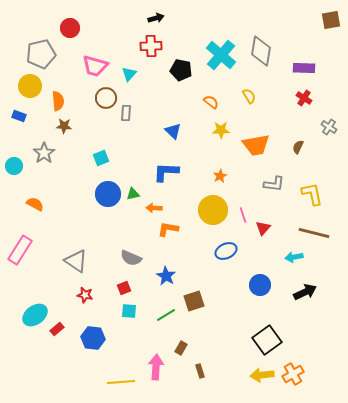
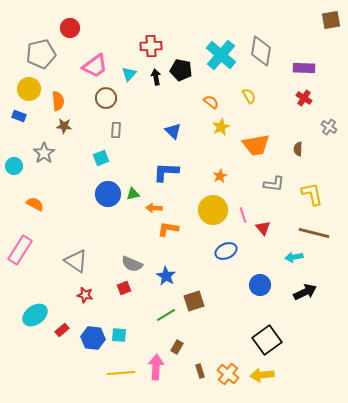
black arrow at (156, 18): moved 59 px down; rotated 84 degrees counterclockwise
pink trapezoid at (95, 66): rotated 52 degrees counterclockwise
yellow circle at (30, 86): moved 1 px left, 3 px down
gray rectangle at (126, 113): moved 10 px left, 17 px down
yellow star at (221, 130): moved 3 px up; rotated 24 degrees counterclockwise
brown semicircle at (298, 147): moved 2 px down; rotated 24 degrees counterclockwise
red triangle at (263, 228): rotated 21 degrees counterclockwise
gray semicircle at (131, 258): moved 1 px right, 6 px down
cyan square at (129, 311): moved 10 px left, 24 px down
red rectangle at (57, 329): moved 5 px right, 1 px down
brown rectangle at (181, 348): moved 4 px left, 1 px up
orange cross at (293, 374): moved 65 px left; rotated 20 degrees counterclockwise
yellow line at (121, 382): moved 9 px up
